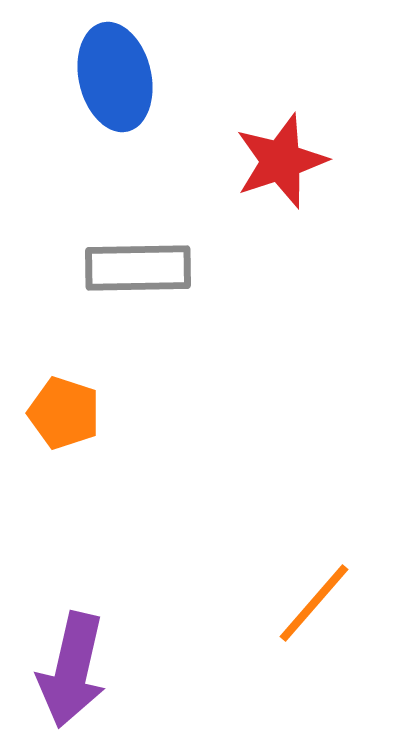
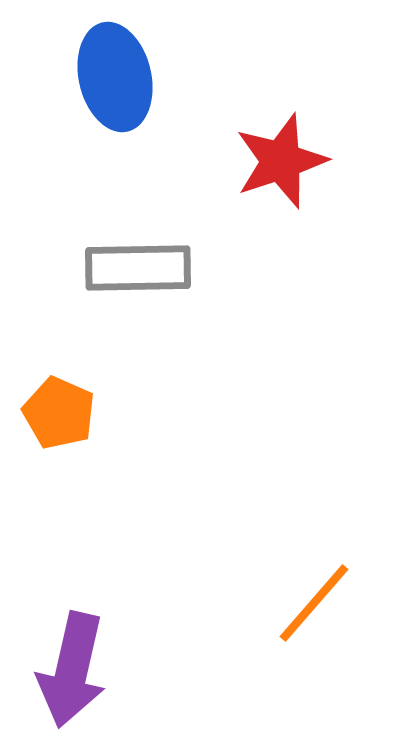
orange pentagon: moved 5 px left; rotated 6 degrees clockwise
